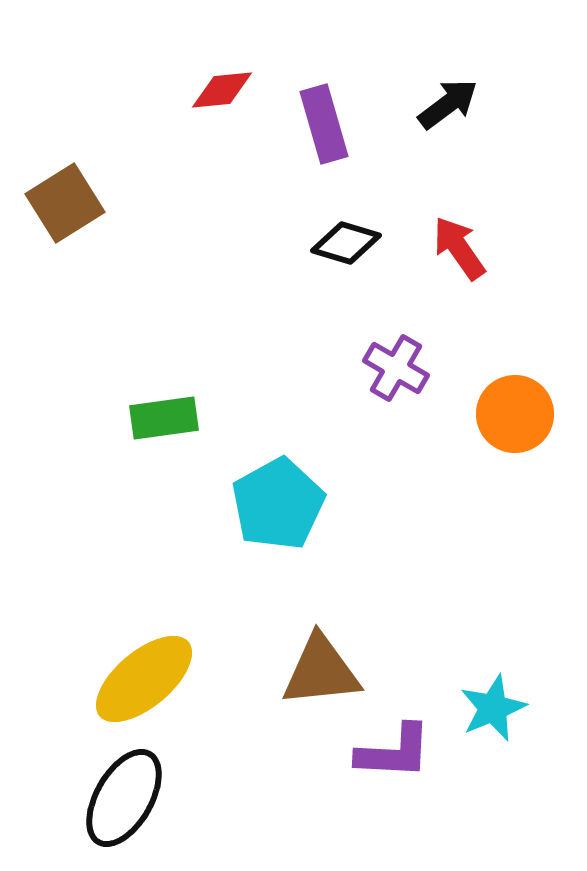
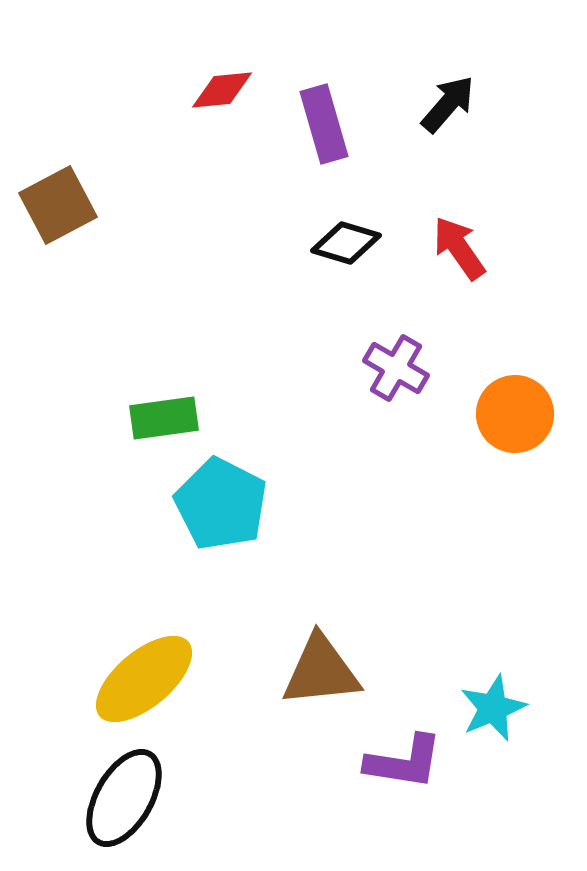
black arrow: rotated 12 degrees counterclockwise
brown square: moved 7 px left, 2 px down; rotated 4 degrees clockwise
cyan pentagon: moved 57 px left; rotated 16 degrees counterclockwise
purple L-shape: moved 10 px right, 10 px down; rotated 6 degrees clockwise
